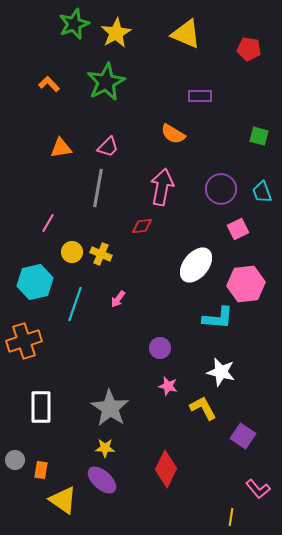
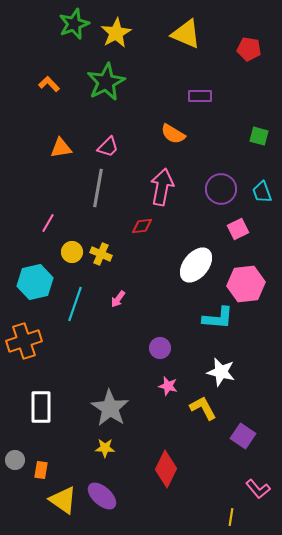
purple ellipse at (102, 480): moved 16 px down
